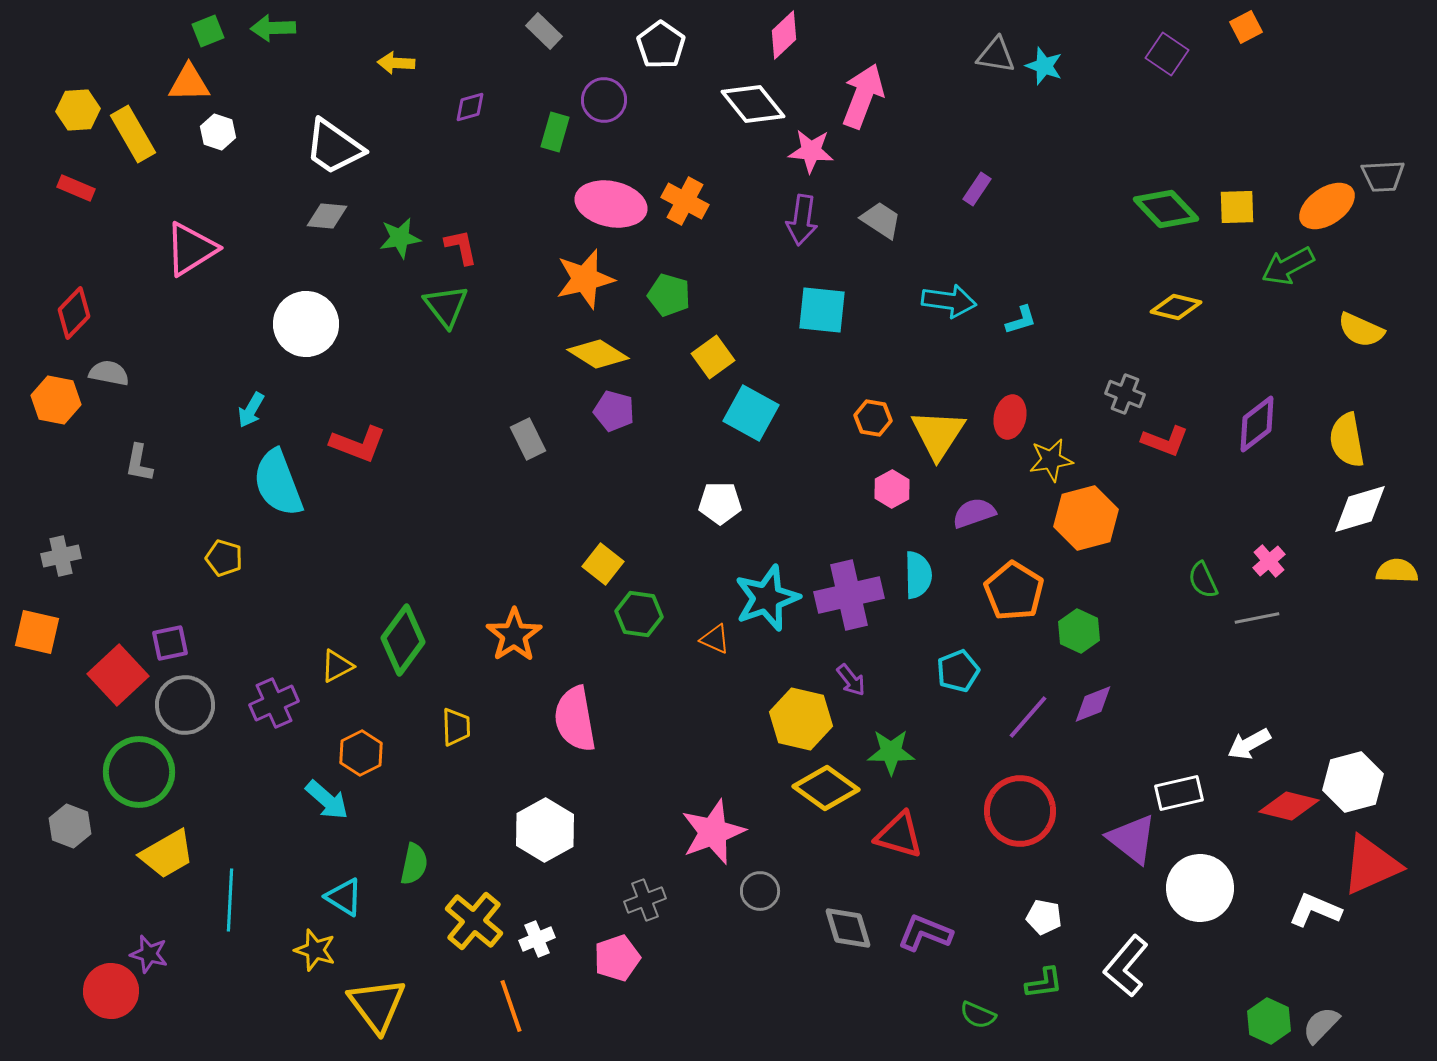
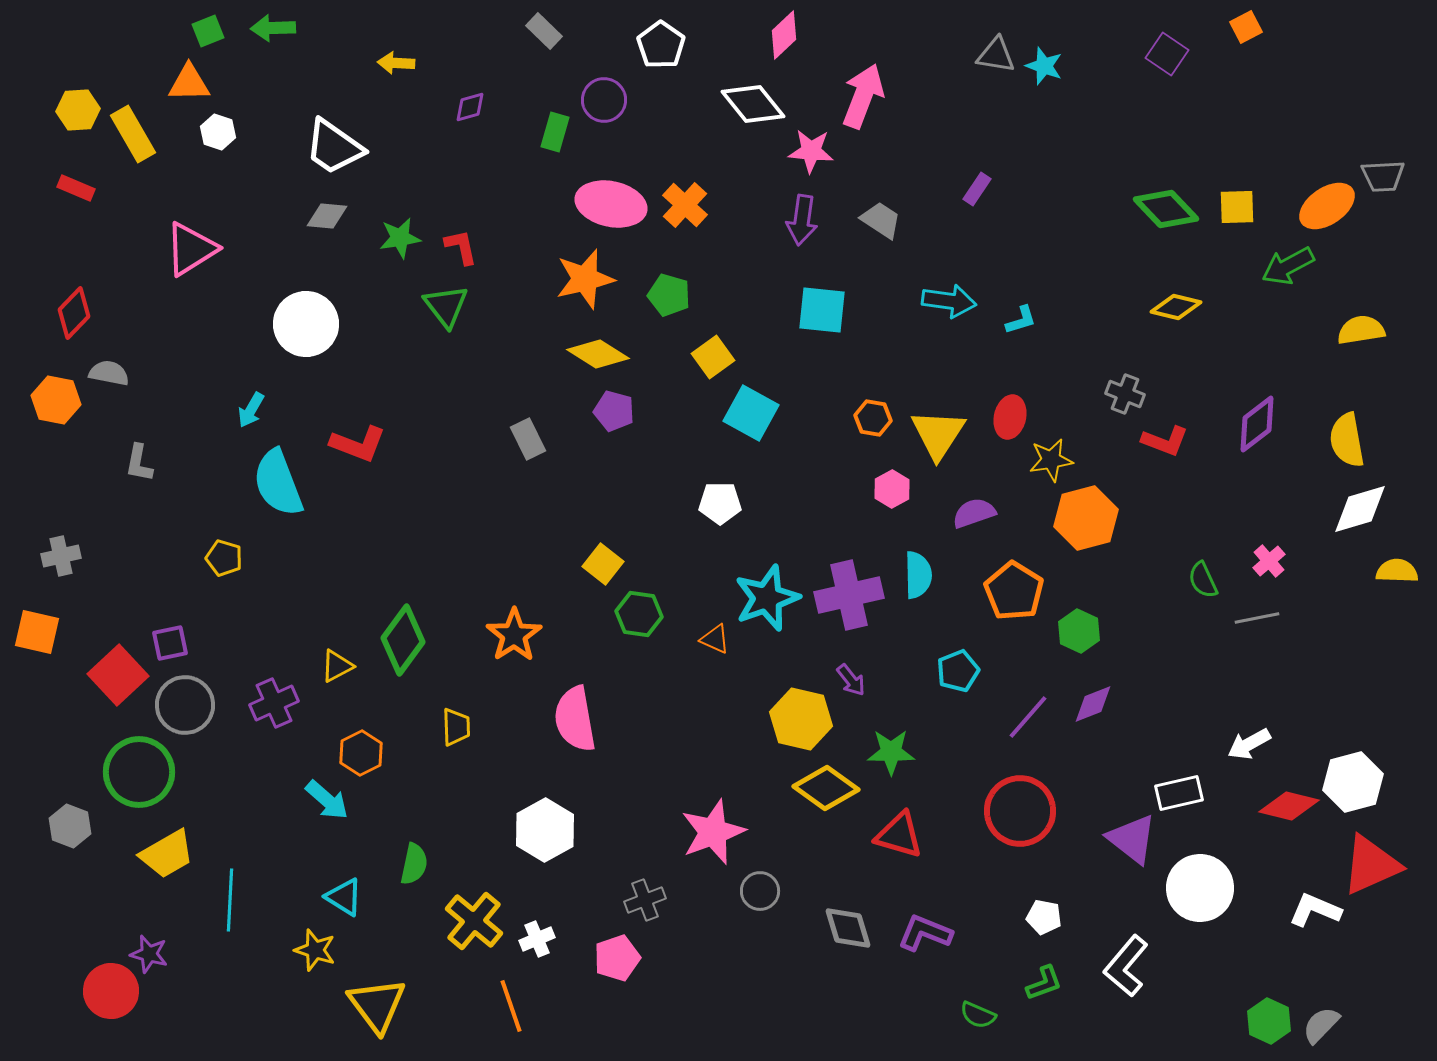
orange cross at (685, 201): moved 4 px down; rotated 15 degrees clockwise
yellow semicircle at (1361, 330): rotated 147 degrees clockwise
green L-shape at (1044, 983): rotated 12 degrees counterclockwise
